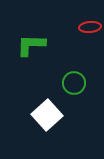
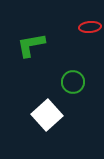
green L-shape: rotated 12 degrees counterclockwise
green circle: moved 1 px left, 1 px up
